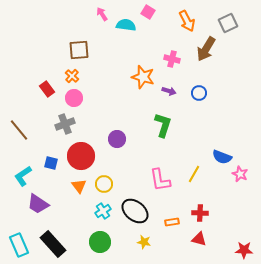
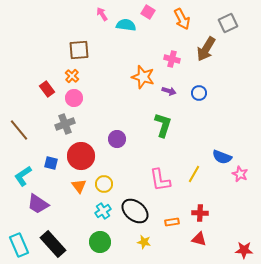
orange arrow: moved 5 px left, 2 px up
